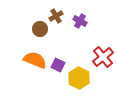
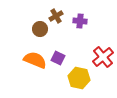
purple cross: rotated 24 degrees counterclockwise
purple square: moved 7 px up
yellow hexagon: rotated 15 degrees counterclockwise
